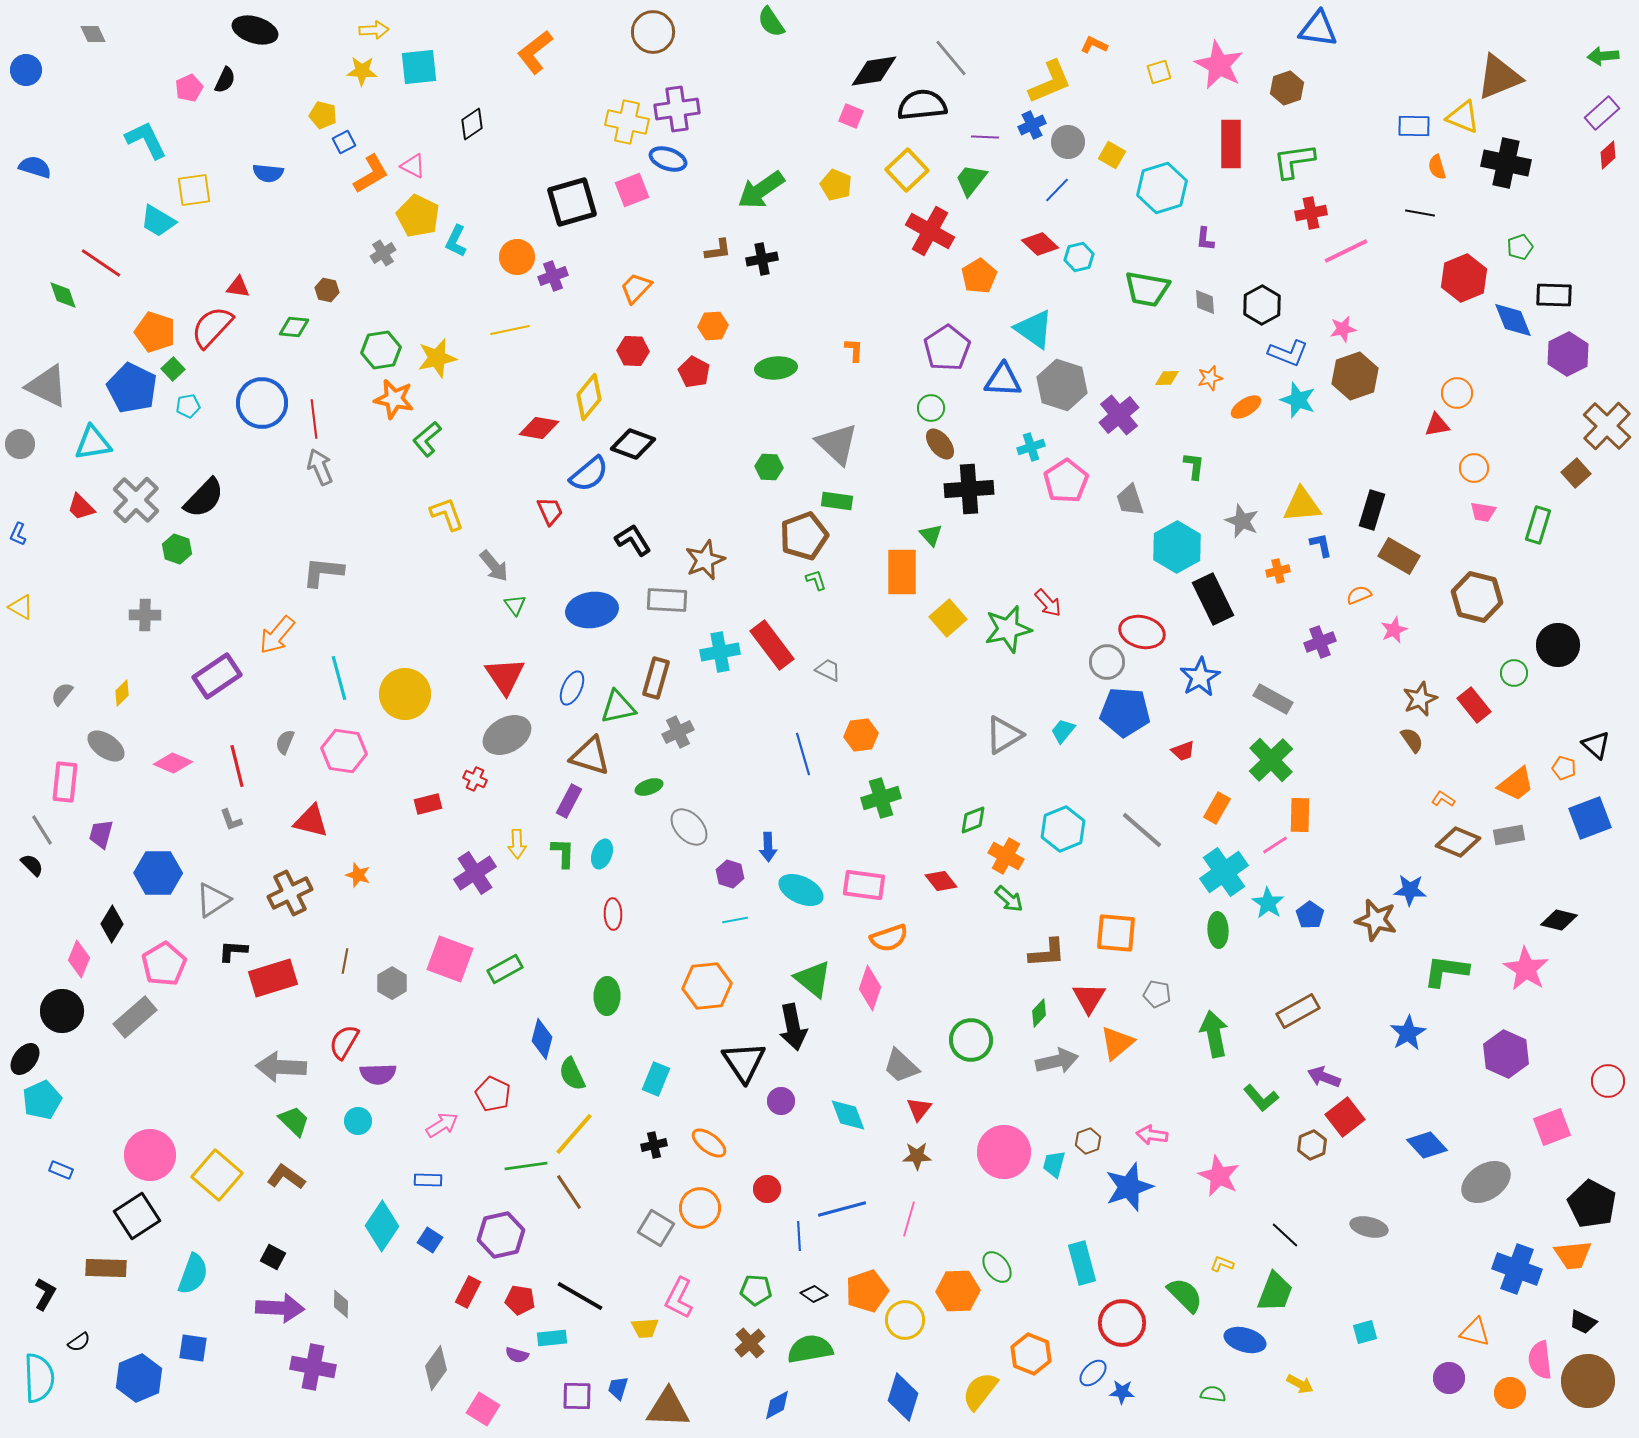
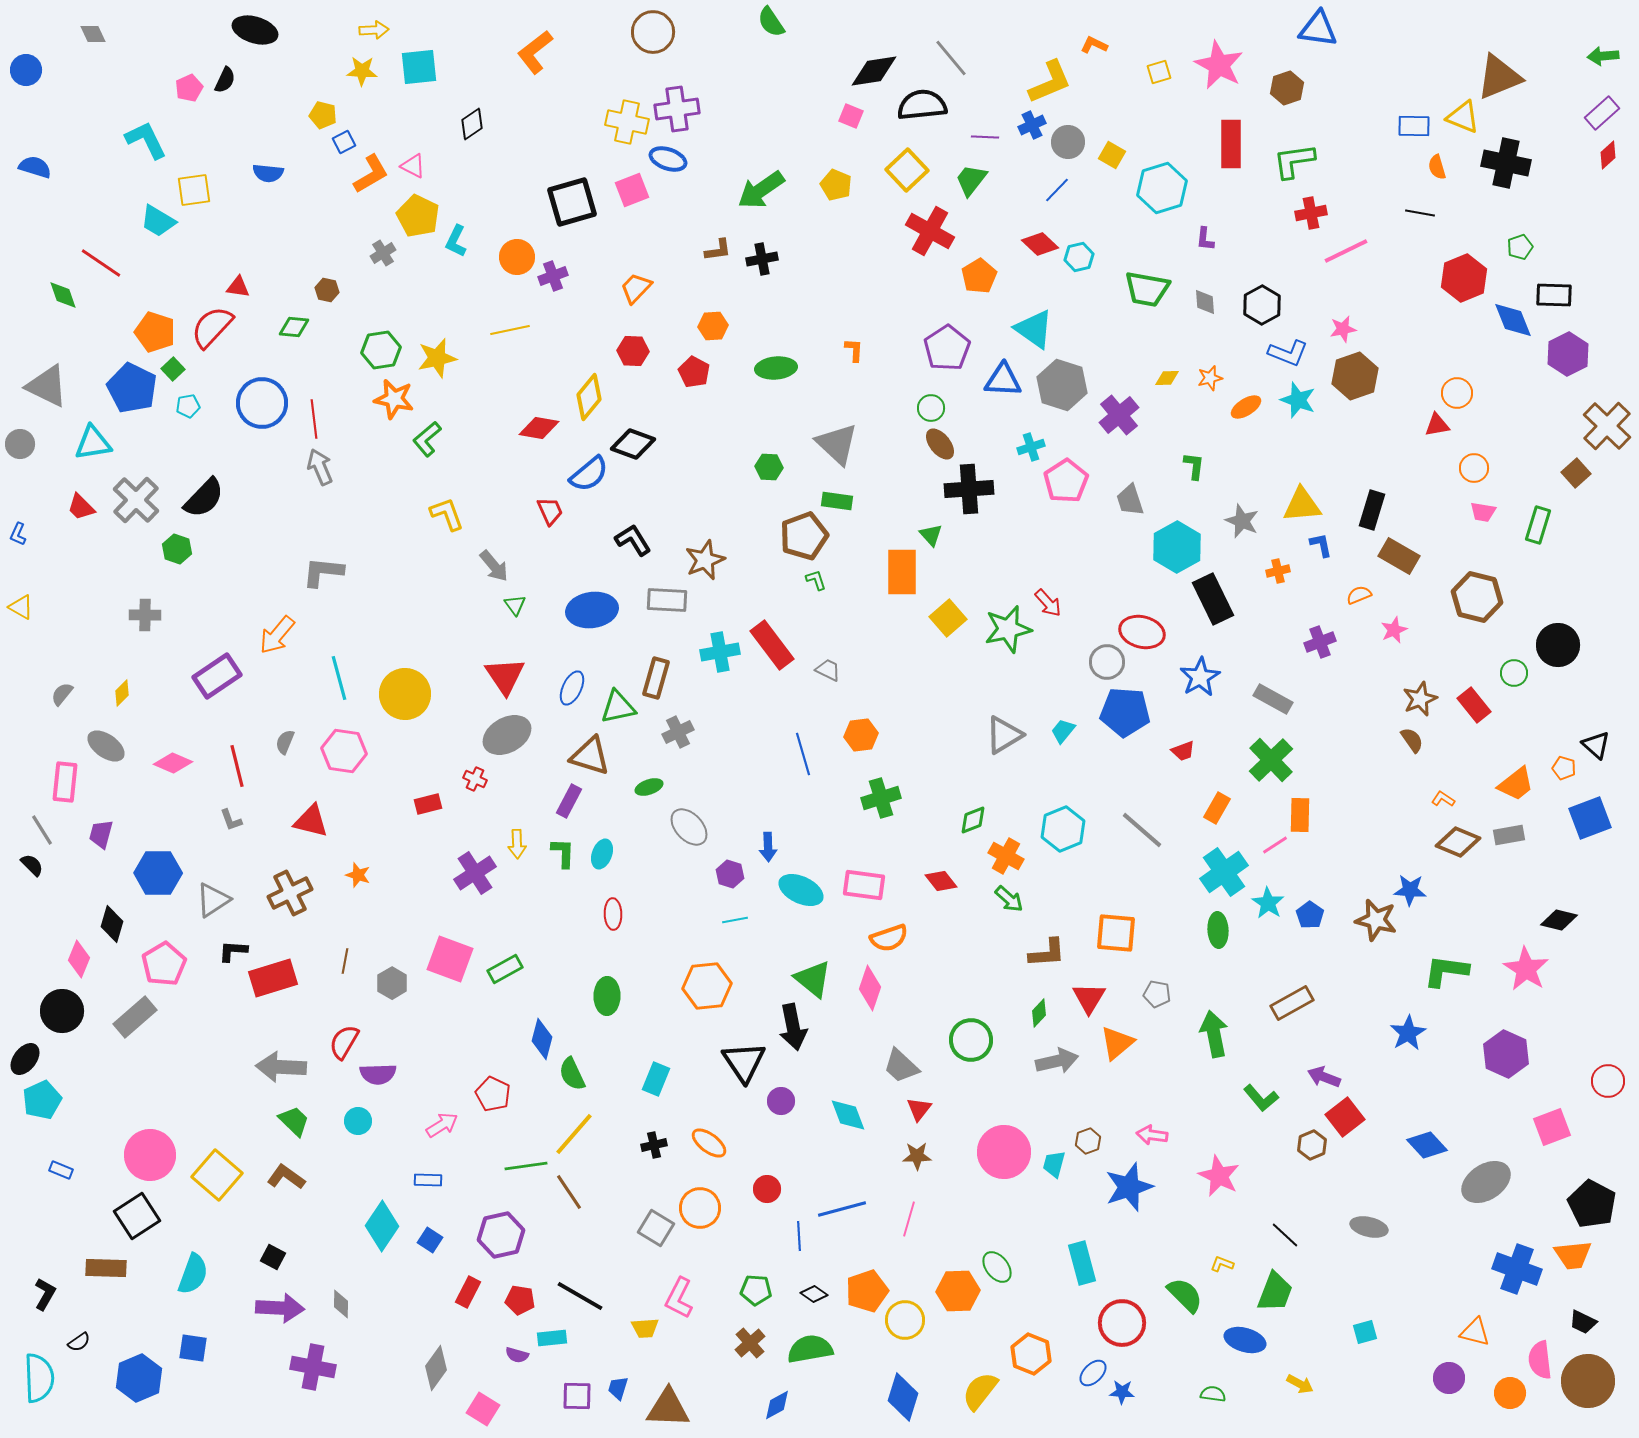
black diamond at (112, 924): rotated 15 degrees counterclockwise
brown rectangle at (1298, 1011): moved 6 px left, 8 px up
